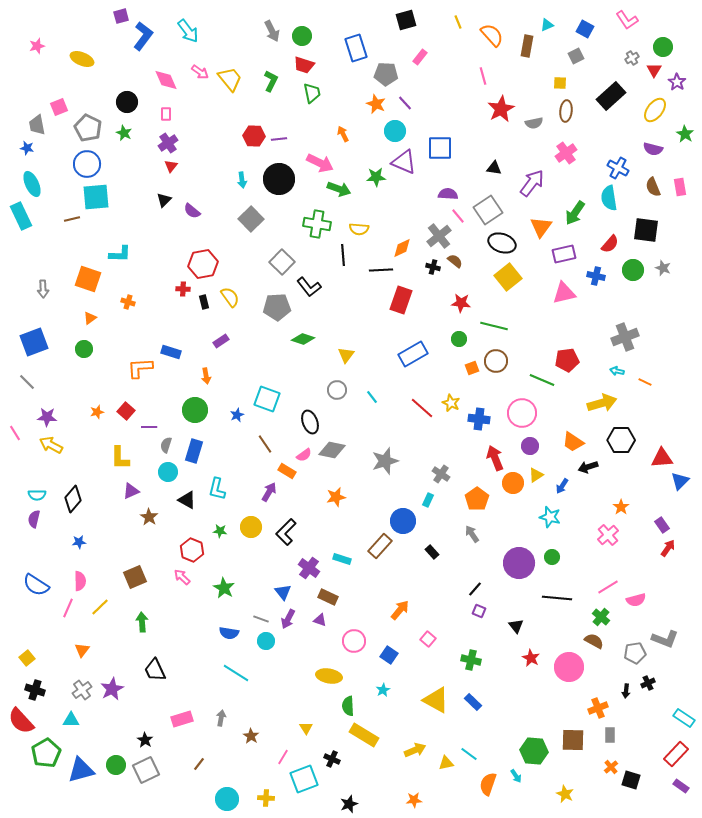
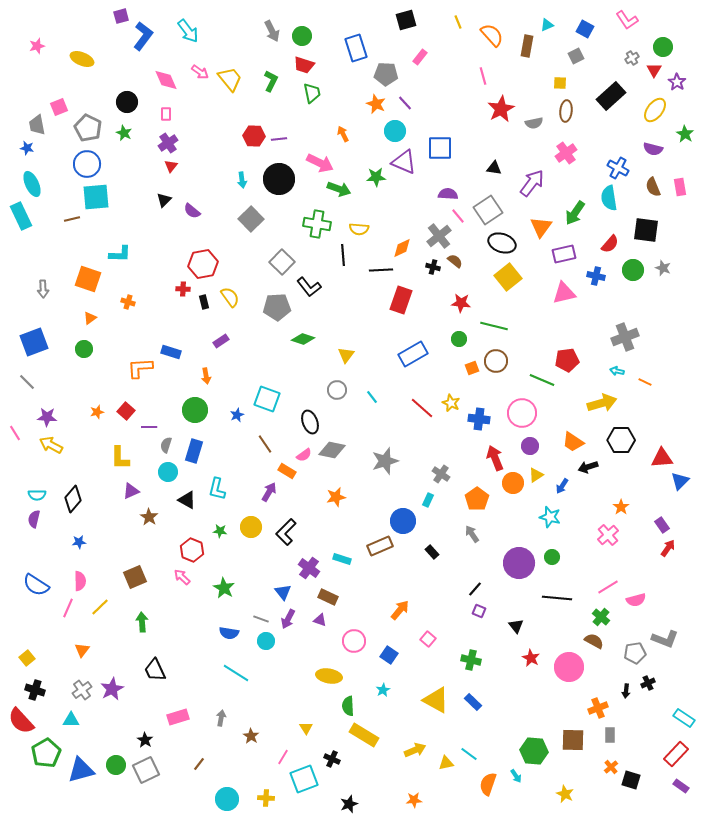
brown rectangle at (380, 546): rotated 25 degrees clockwise
pink rectangle at (182, 719): moved 4 px left, 2 px up
